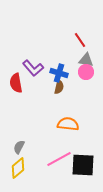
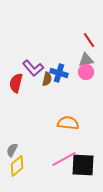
red line: moved 9 px right
gray triangle: rotated 21 degrees counterclockwise
red semicircle: rotated 24 degrees clockwise
brown semicircle: moved 12 px left, 8 px up
orange semicircle: moved 1 px up
gray semicircle: moved 7 px left, 3 px down
pink line: moved 5 px right
yellow diamond: moved 1 px left, 2 px up
